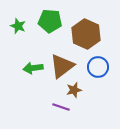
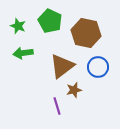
green pentagon: rotated 20 degrees clockwise
brown hexagon: moved 1 px up; rotated 12 degrees counterclockwise
green arrow: moved 10 px left, 15 px up
purple line: moved 4 px left, 1 px up; rotated 54 degrees clockwise
